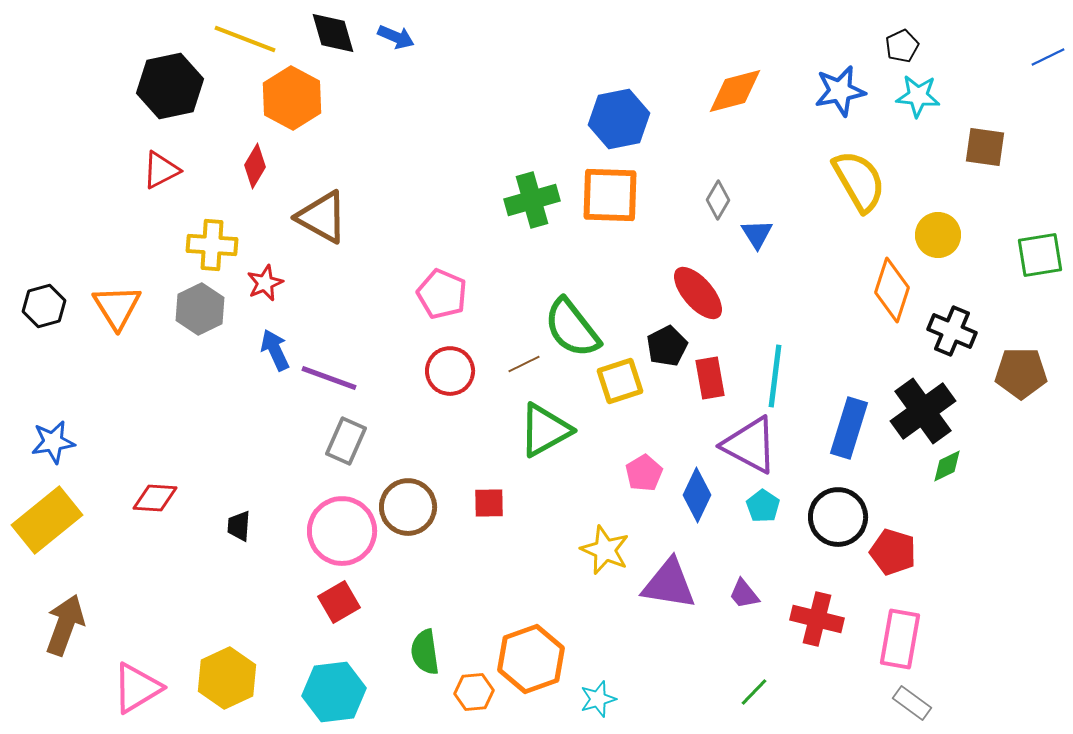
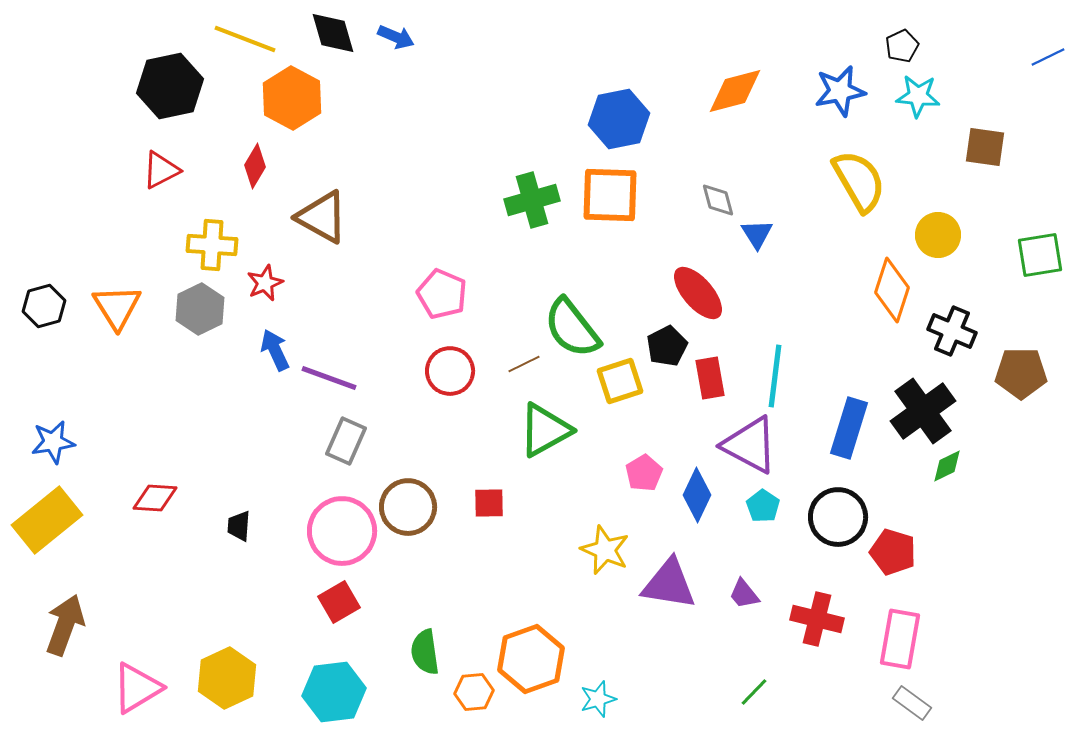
gray diamond at (718, 200): rotated 45 degrees counterclockwise
